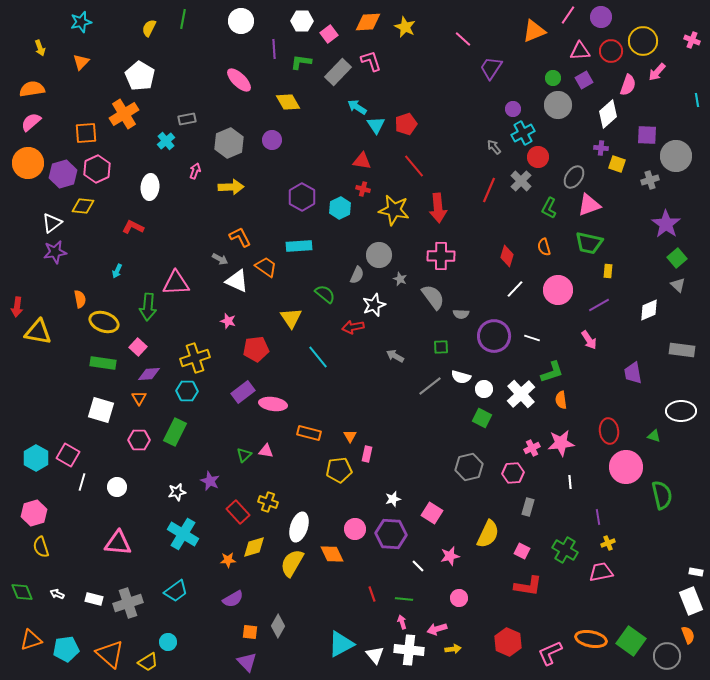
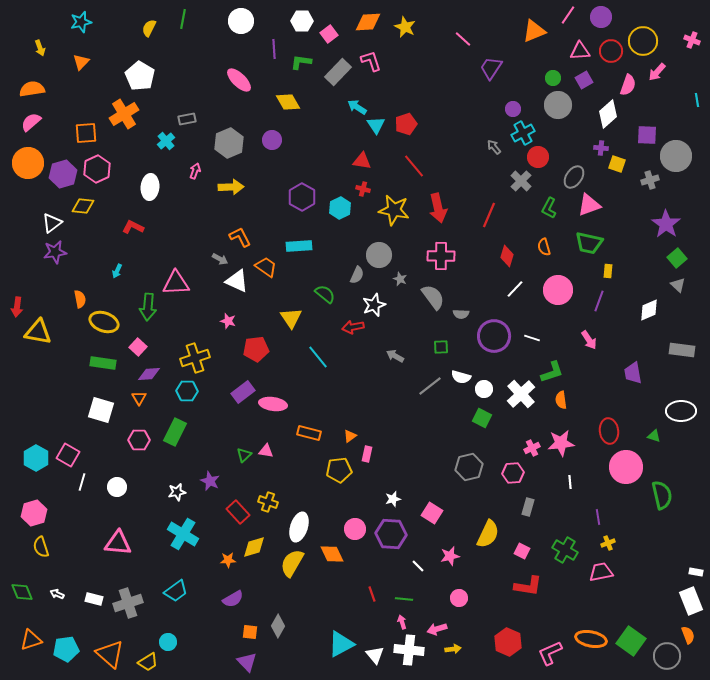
red line at (489, 190): moved 25 px down
red arrow at (438, 208): rotated 8 degrees counterclockwise
purple line at (599, 305): moved 4 px up; rotated 40 degrees counterclockwise
orange triangle at (350, 436): rotated 24 degrees clockwise
